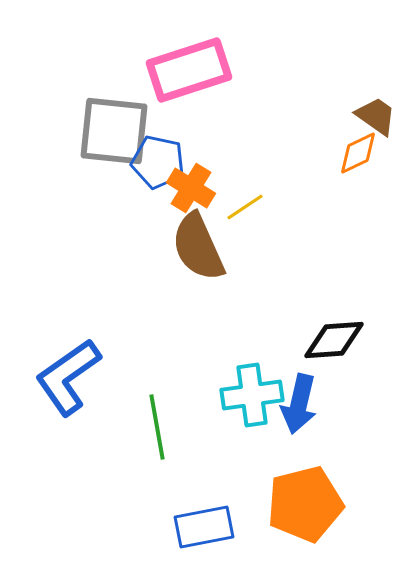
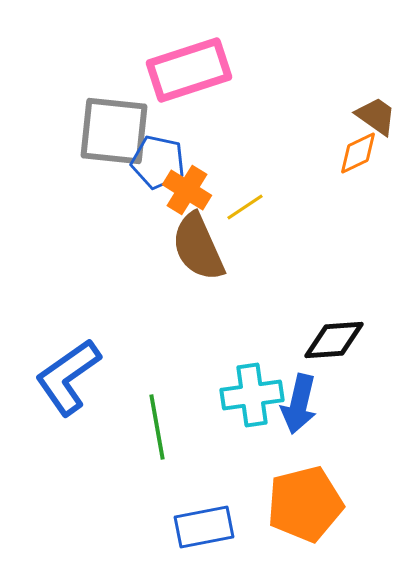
orange cross: moved 4 px left, 2 px down
